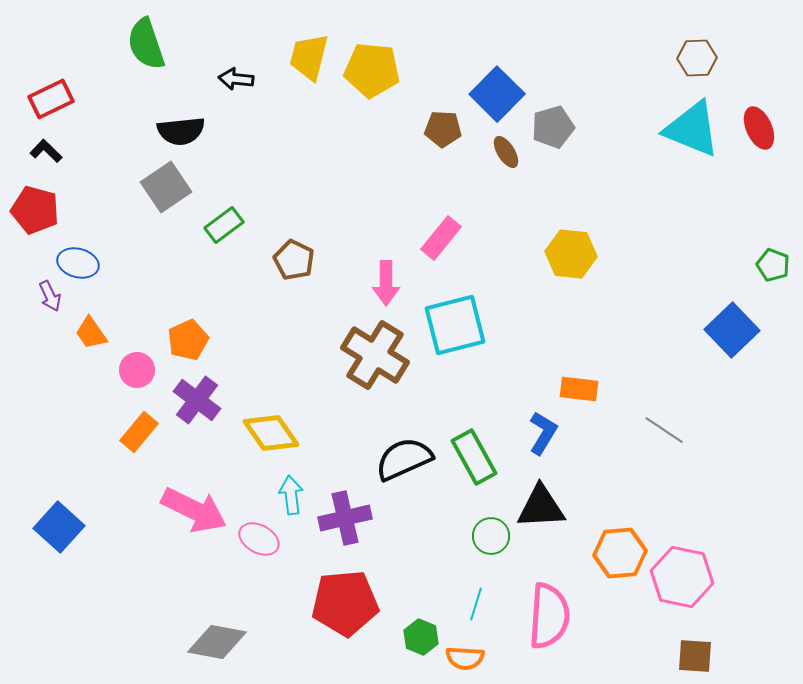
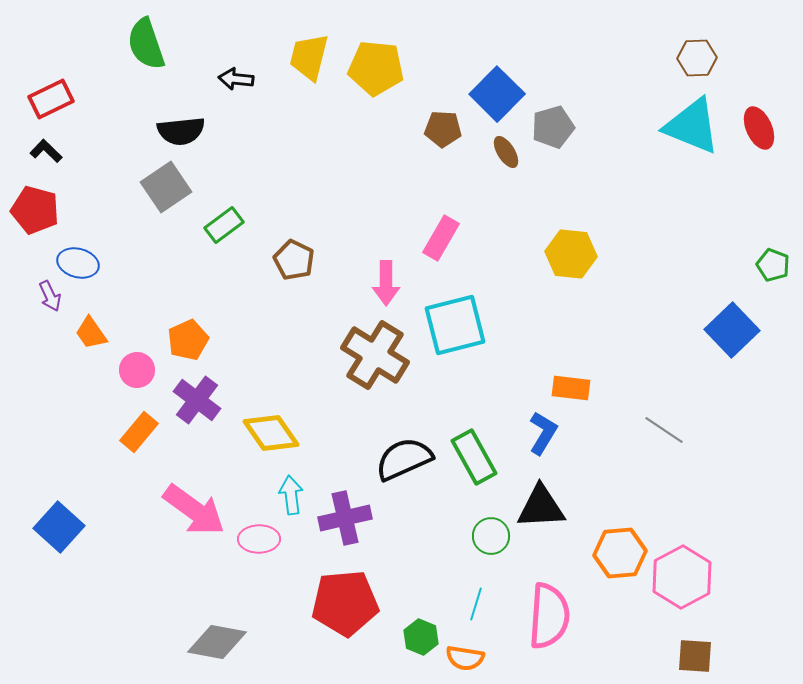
yellow pentagon at (372, 70): moved 4 px right, 2 px up
cyan triangle at (692, 129): moved 3 px up
pink rectangle at (441, 238): rotated 9 degrees counterclockwise
orange rectangle at (579, 389): moved 8 px left, 1 px up
pink arrow at (194, 510): rotated 10 degrees clockwise
pink ellipse at (259, 539): rotated 30 degrees counterclockwise
pink hexagon at (682, 577): rotated 20 degrees clockwise
orange semicircle at (465, 658): rotated 6 degrees clockwise
